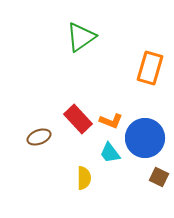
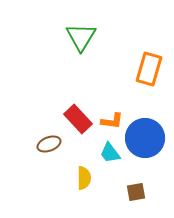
green triangle: rotated 24 degrees counterclockwise
orange rectangle: moved 1 px left, 1 px down
orange L-shape: moved 1 px right; rotated 15 degrees counterclockwise
brown ellipse: moved 10 px right, 7 px down
brown square: moved 23 px left, 15 px down; rotated 36 degrees counterclockwise
